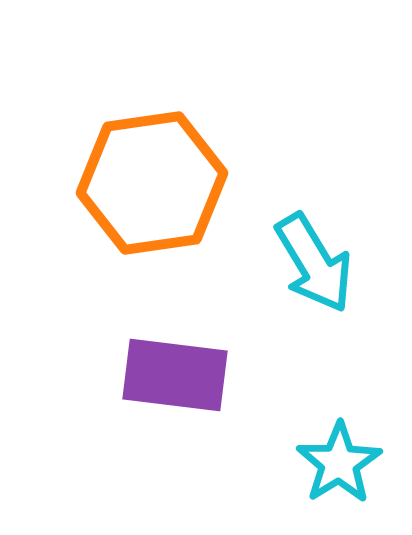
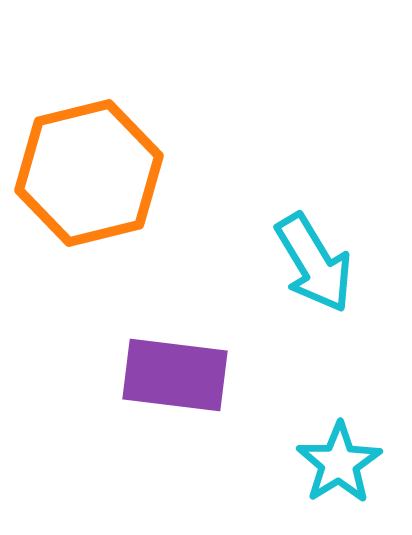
orange hexagon: moved 63 px left, 10 px up; rotated 6 degrees counterclockwise
